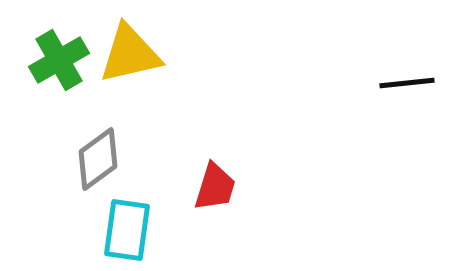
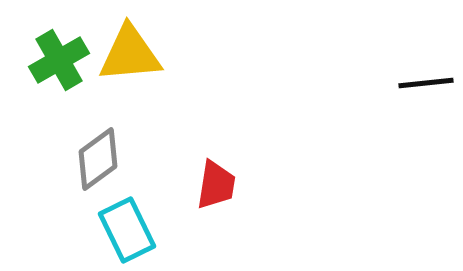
yellow triangle: rotated 8 degrees clockwise
black line: moved 19 px right
red trapezoid: moved 1 px right, 2 px up; rotated 8 degrees counterclockwise
cyan rectangle: rotated 34 degrees counterclockwise
